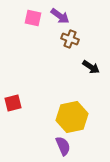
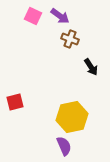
pink square: moved 2 px up; rotated 12 degrees clockwise
black arrow: rotated 24 degrees clockwise
red square: moved 2 px right, 1 px up
purple semicircle: moved 1 px right
